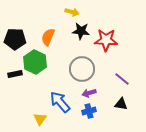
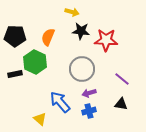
black pentagon: moved 3 px up
yellow triangle: rotated 24 degrees counterclockwise
